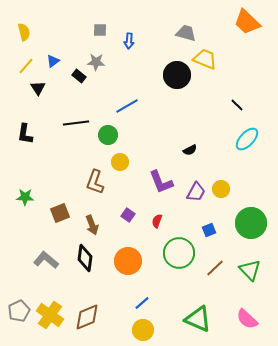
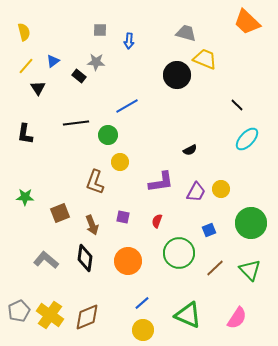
purple L-shape at (161, 182): rotated 76 degrees counterclockwise
purple square at (128, 215): moved 5 px left, 2 px down; rotated 24 degrees counterclockwise
green triangle at (198, 319): moved 10 px left, 4 px up
pink semicircle at (247, 319): moved 10 px left, 1 px up; rotated 100 degrees counterclockwise
